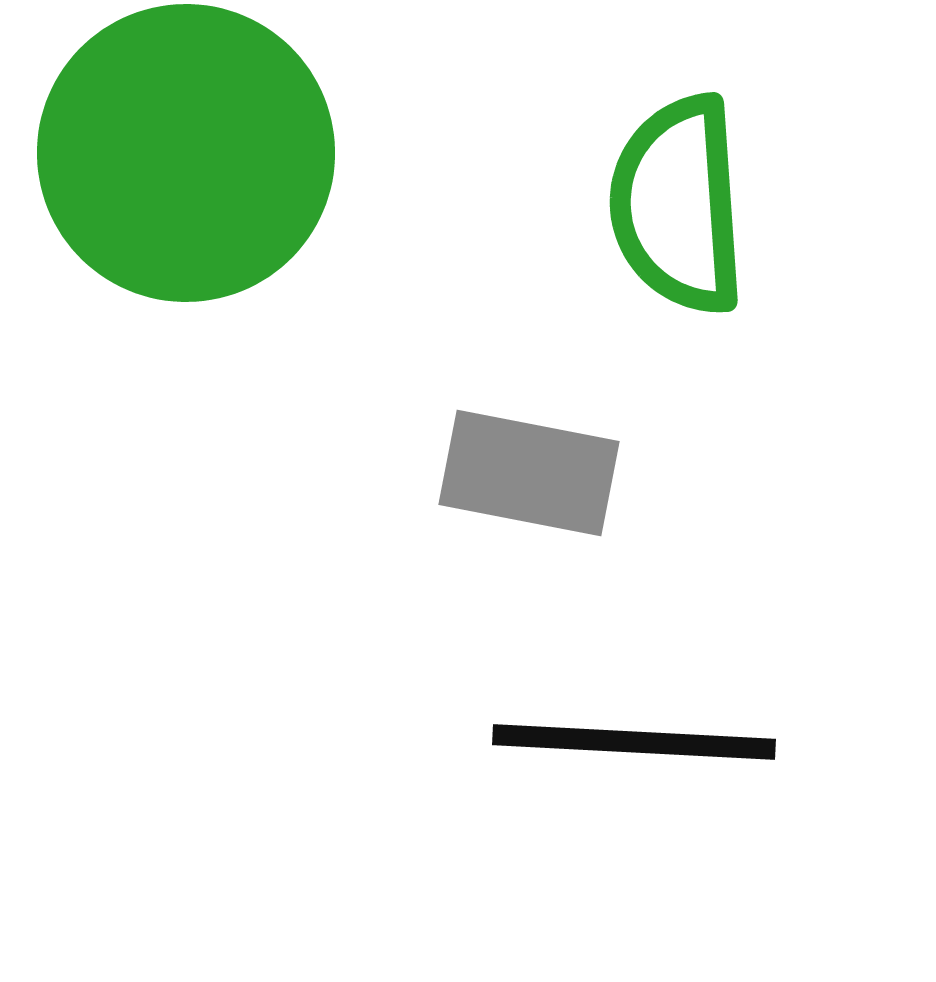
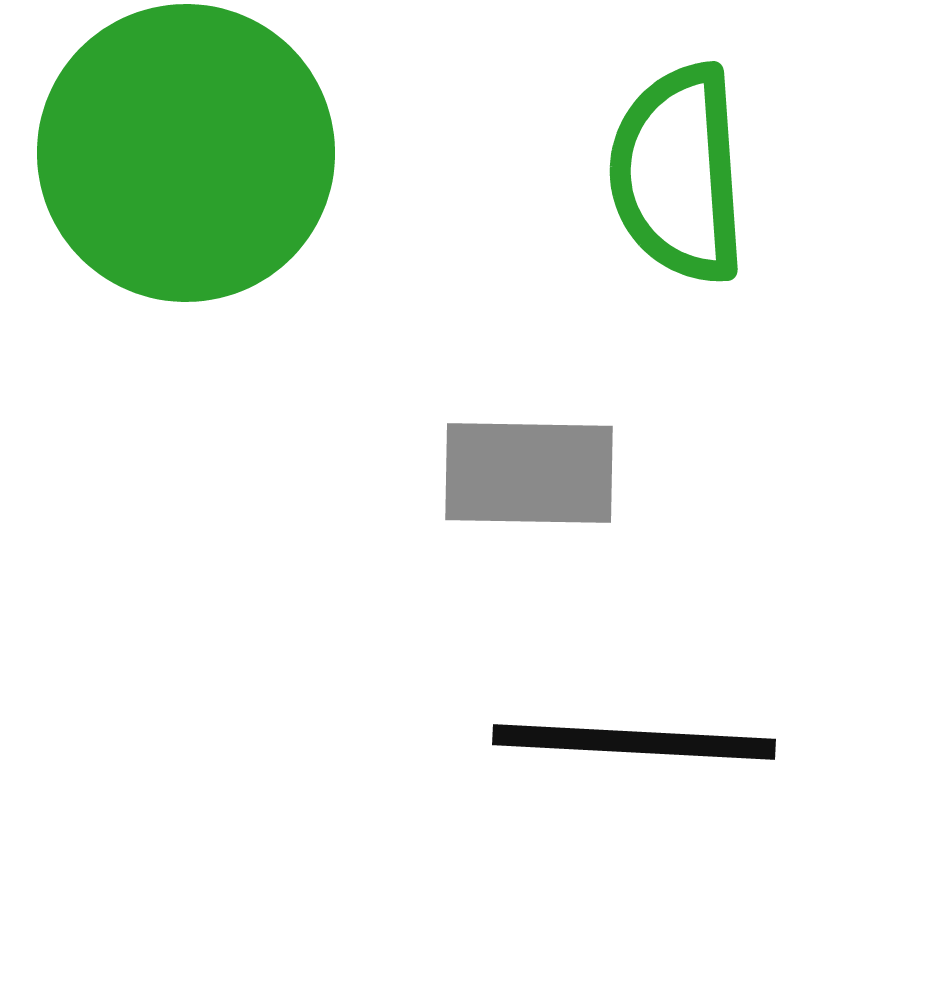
green semicircle: moved 31 px up
gray rectangle: rotated 10 degrees counterclockwise
